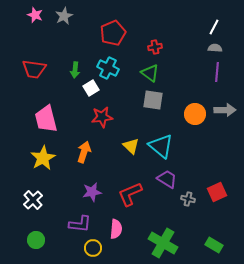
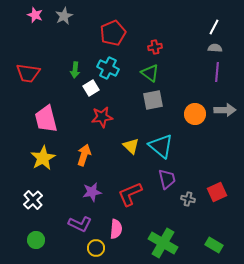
red trapezoid: moved 6 px left, 4 px down
gray square: rotated 20 degrees counterclockwise
orange arrow: moved 3 px down
purple trapezoid: rotated 45 degrees clockwise
purple L-shape: rotated 20 degrees clockwise
yellow circle: moved 3 px right
